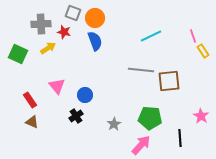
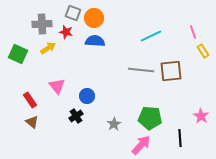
orange circle: moved 1 px left
gray cross: moved 1 px right
red star: moved 2 px right
pink line: moved 4 px up
blue semicircle: rotated 66 degrees counterclockwise
brown square: moved 2 px right, 10 px up
blue circle: moved 2 px right, 1 px down
brown triangle: rotated 16 degrees clockwise
